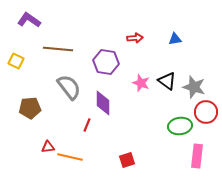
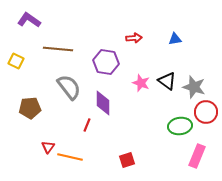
red arrow: moved 1 px left
red triangle: rotated 48 degrees counterclockwise
pink rectangle: rotated 15 degrees clockwise
